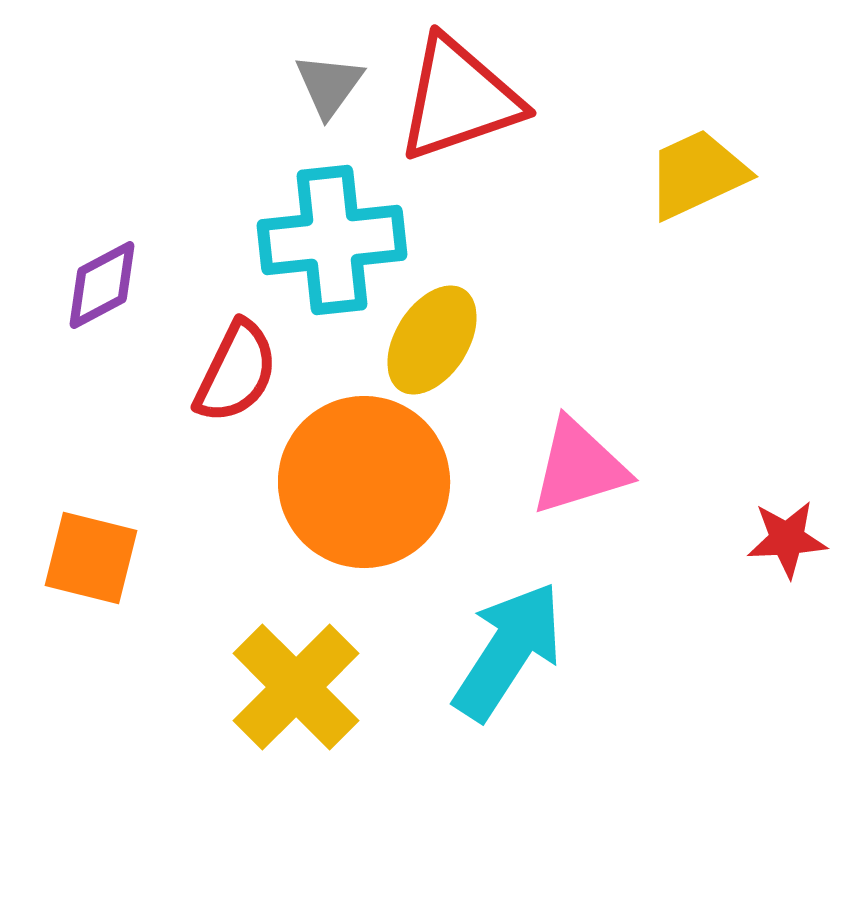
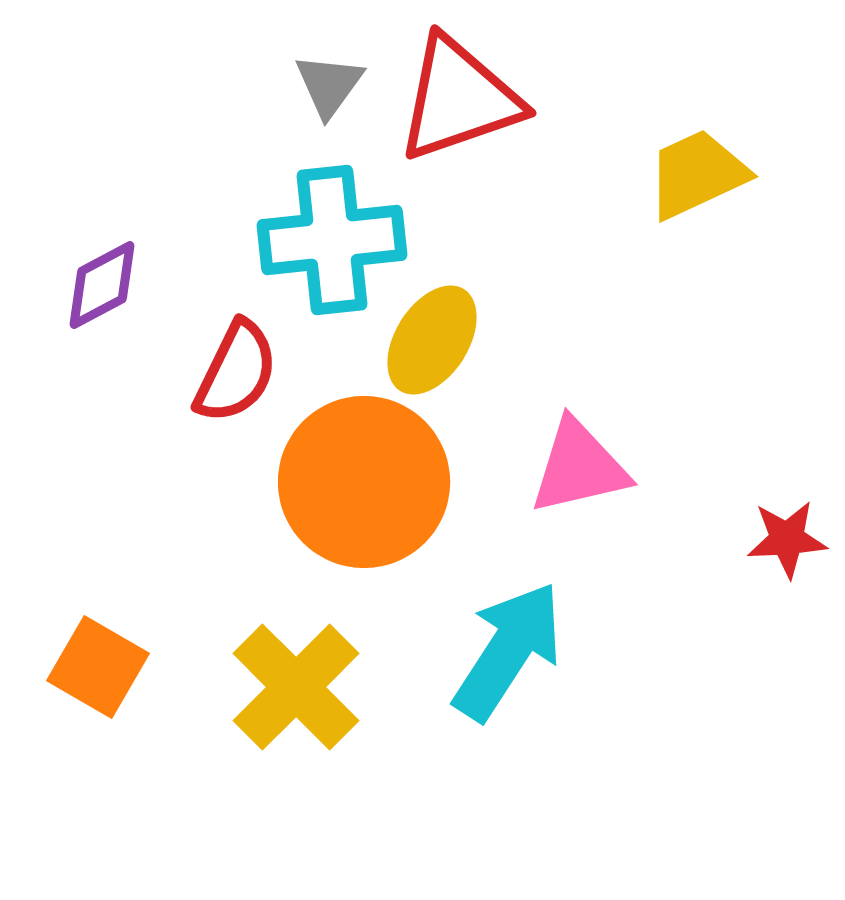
pink triangle: rotated 4 degrees clockwise
orange square: moved 7 px right, 109 px down; rotated 16 degrees clockwise
